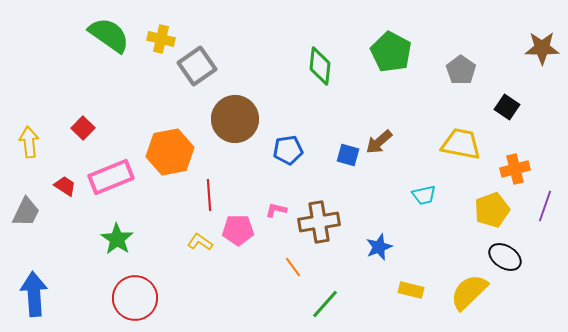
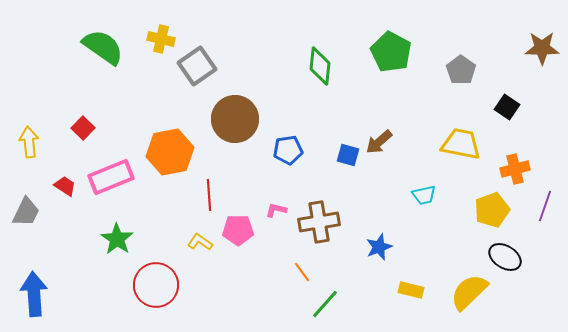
green semicircle: moved 6 px left, 12 px down
orange line: moved 9 px right, 5 px down
red circle: moved 21 px right, 13 px up
